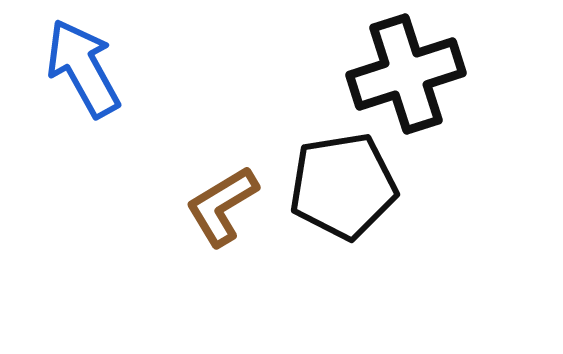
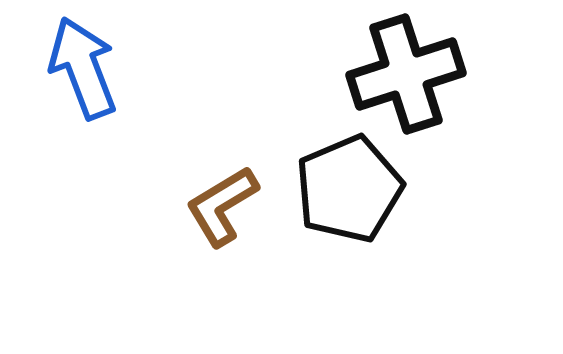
blue arrow: rotated 8 degrees clockwise
black pentagon: moved 6 px right, 3 px down; rotated 14 degrees counterclockwise
